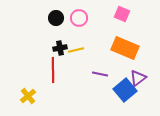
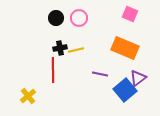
pink square: moved 8 px right
